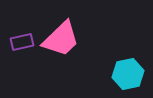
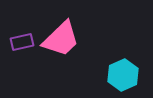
cyan hexagon: moved 5 px left, 1 px down; rotated 12 degrees counterclockwise
